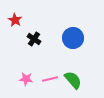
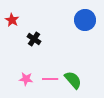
red star: moved 3 px left
blue circle: moved 12 px right, 18 px up
pink line: rotated 14 degrees clockwise
